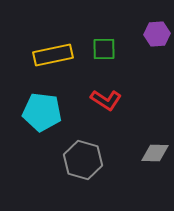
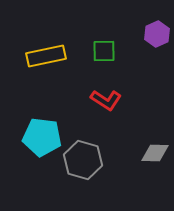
purple hexagon: rotated 20 degrees counterclockwise
green square: moved 2 px down
yellow rectangle: moved 7 px left, 1 px down
cyan pentagon: moved 25 px down
